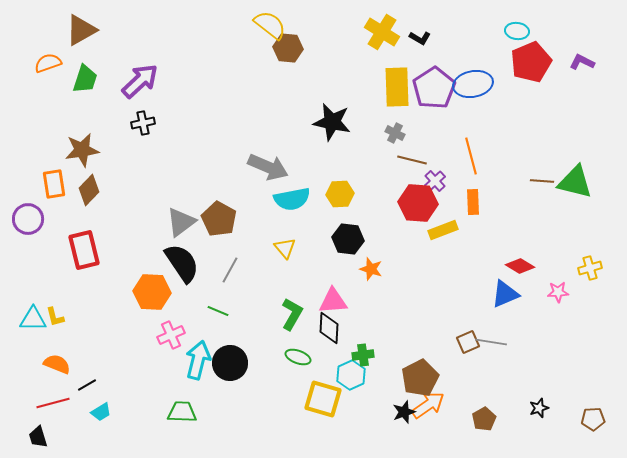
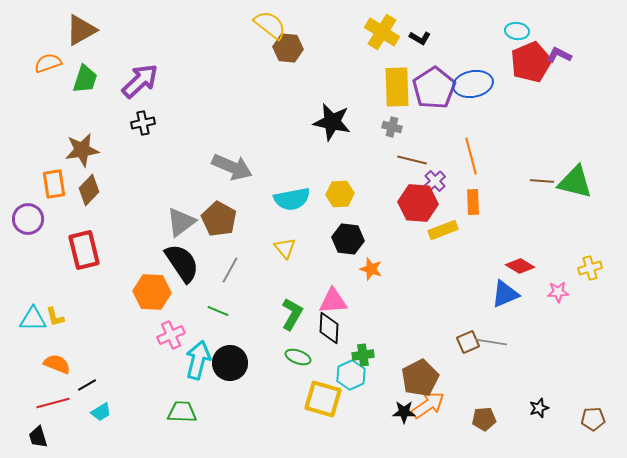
purple L-shape at (582, 62): moved 23 px left, 7 px up
gray cross at (395, 133): moved 3 px left, 6 px up; rotated 12 degrees counterclockwise
gray arrow at (268, 167): moved 36 px left
black star at (404, 412): rotated 20 degrees clockwise
brown pentagon at (484, 419): rotated 25 degrees clockwise
